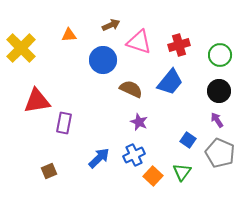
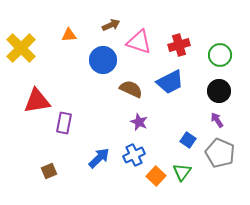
blue trapezoid: rotated 24 degrees clockwise
orange square: moved 3 px right
